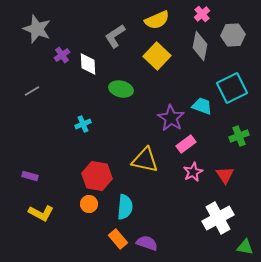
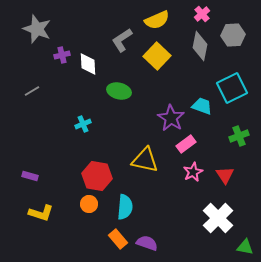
gray L-shape: moved 7 px right, 4 px down
purple cross: rotated 21 degrees clockwise
green ellipse: moved 2 px left, 2 px down
yellow L-shape: rotated 10 degrees counterclockwise
white cross: rotated 16 degrees counterclockwise
